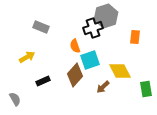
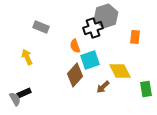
yellow arrow: rotated 84 degrees counterclockwise
black rectangle: moved 19 px left, 12 px down
